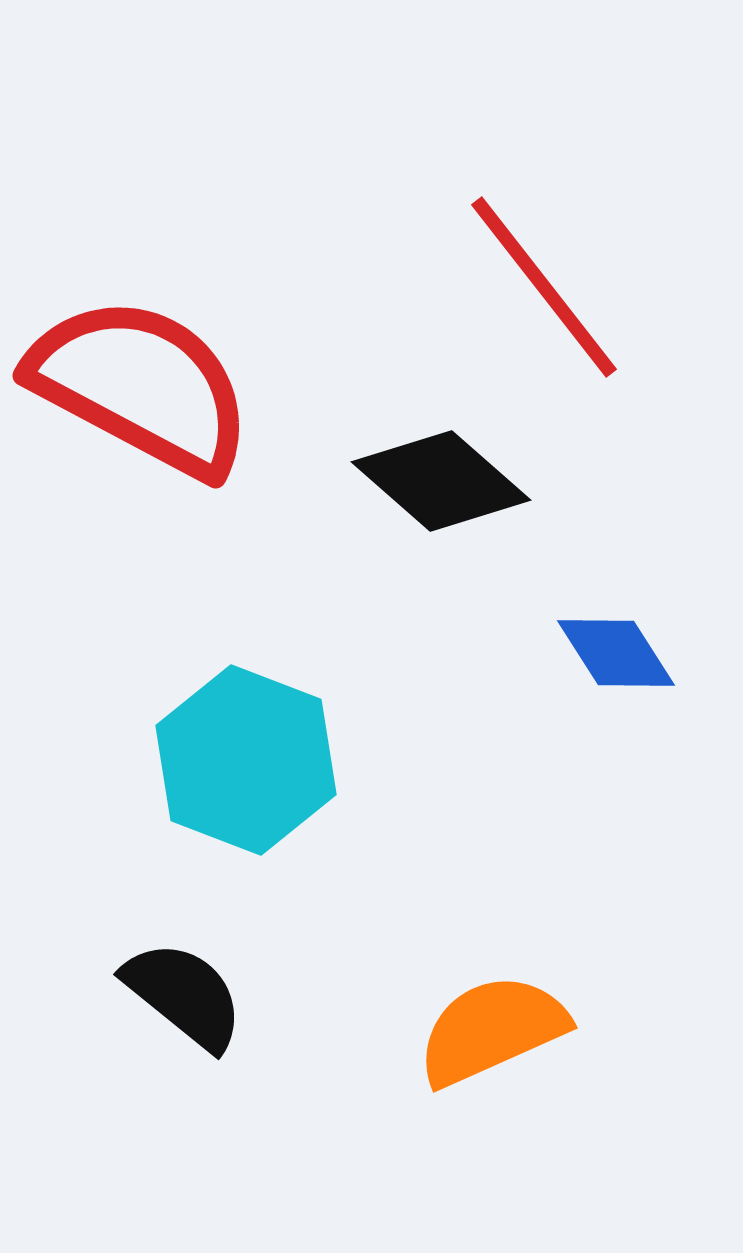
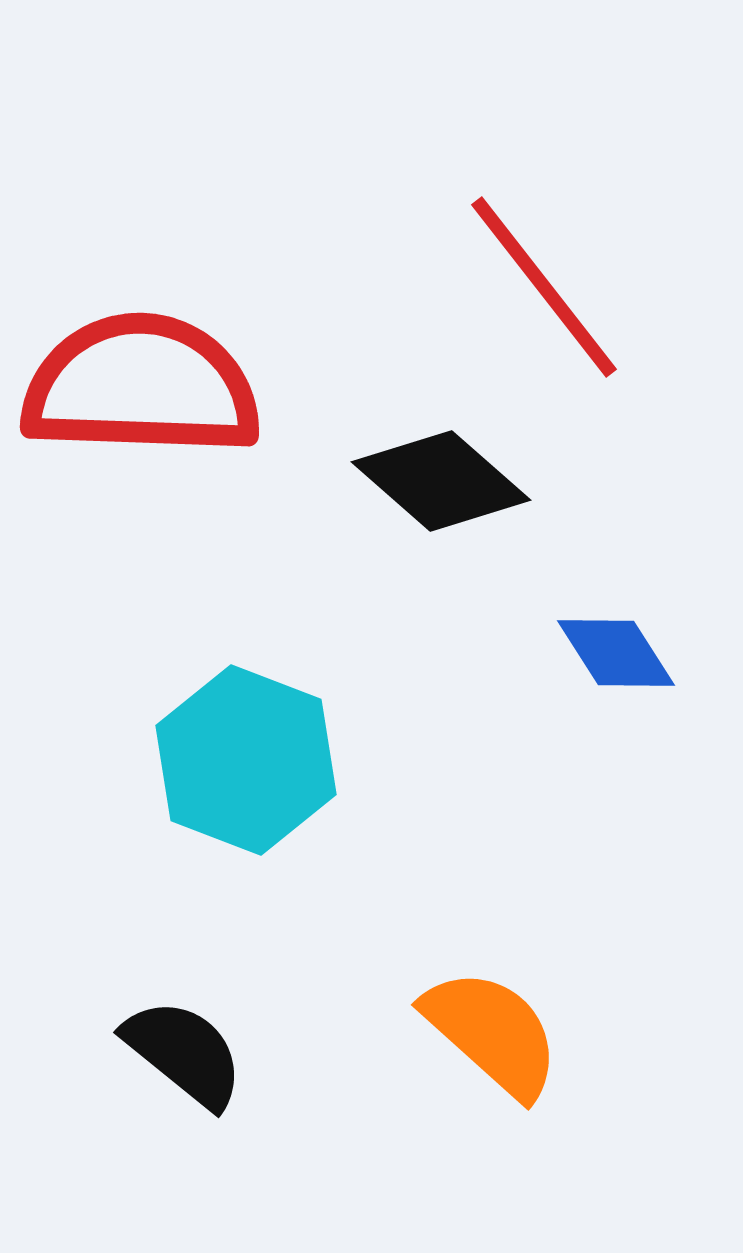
red semicircle: rotated 26 degrees counterclockwise
black semicircle: moved 58 px down
orange semicircle: moved 3 px down; rotated 66 degrees clockwise
